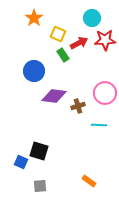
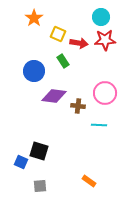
cyan circle: moved 9 px right, 1 px up
red arrow: rotated 36 degrees clockwise
green rectangle: moved 6 px down
brown cross: rotated 24 degrees clockwise
